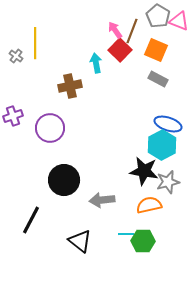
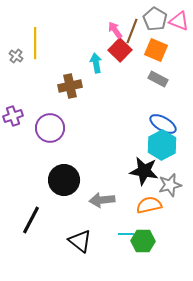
gray pentagon: moved 3 px left, 3 px down
blue ellipse: moved 5 px left; rotated 12 degrees clockwise
gray star: moved 2 px right, 3 px down
